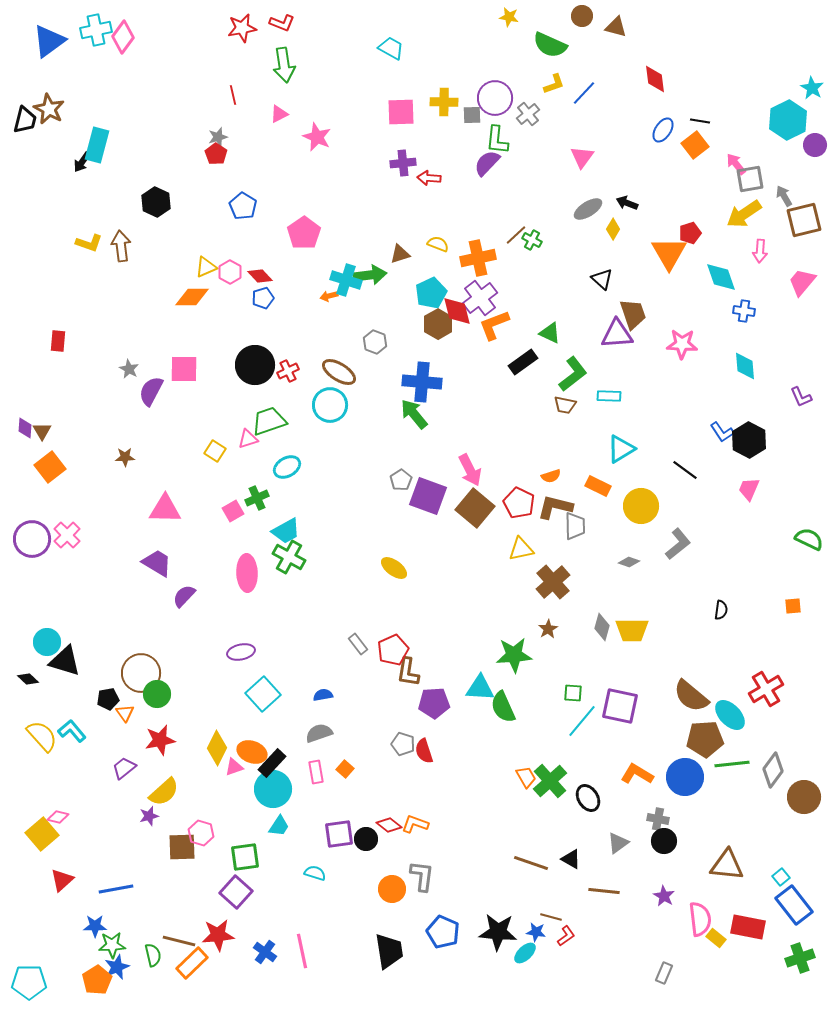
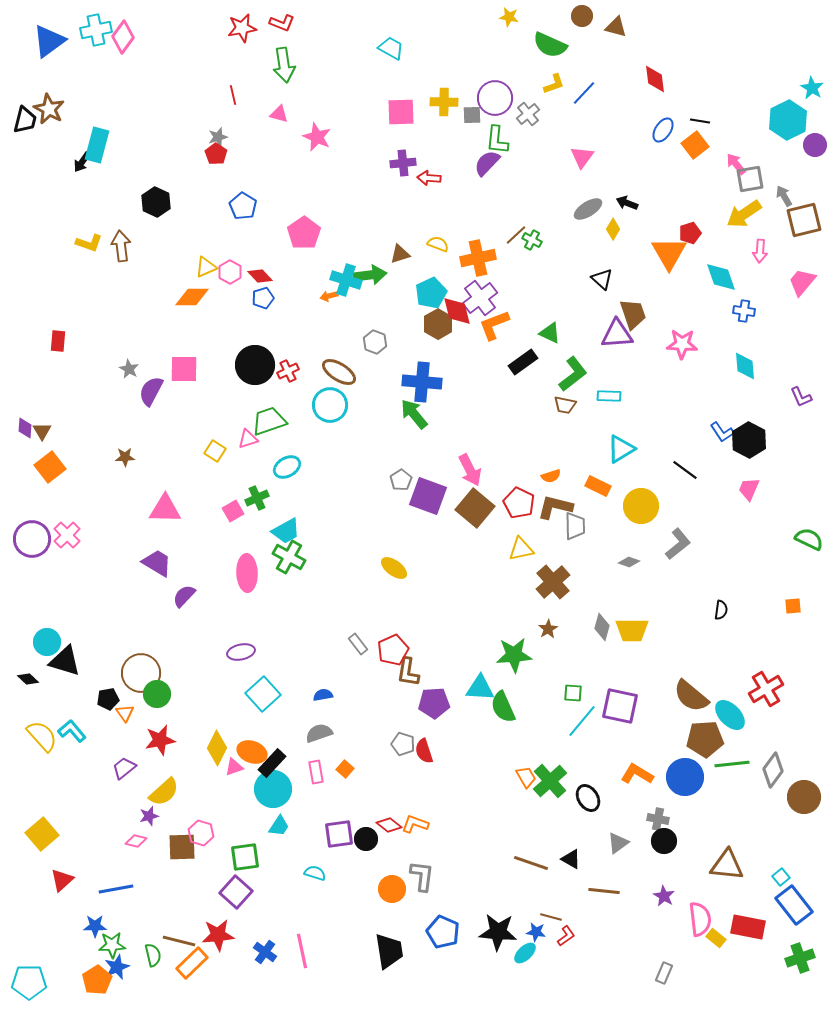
pink triangle at (279, 114): rotated 42 degrees clockwise
pink diamond at (58, 817): moved 78 px right, 24 px down
